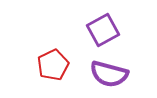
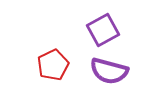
purple semicircle: moved 3 px up
